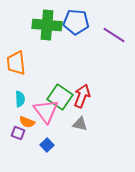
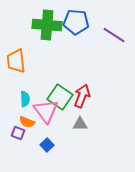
orange trapezoid: moved 2 px up
cyan semicircle: moved 5 px right
gray triangle: rotated 14 degrees counterclockwise
